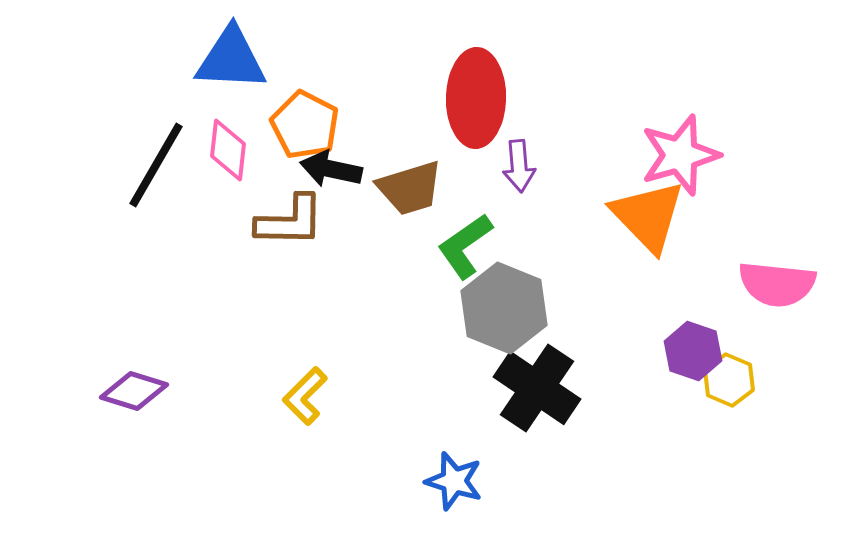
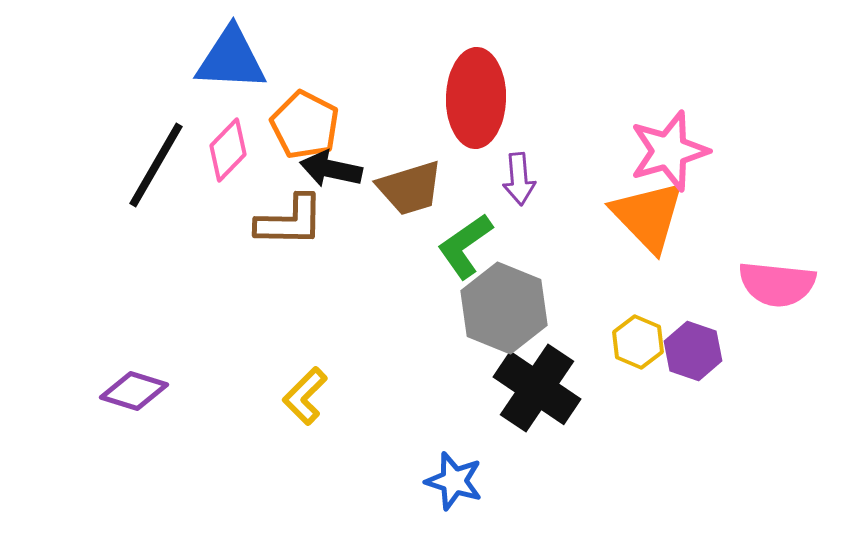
pink diamond: rotated 38 degrees clockwise
pink star: moved 11 px left, 4 px up
purple arrow: moved 13 px down
yellow hexagon: moved 91 px left, 38 px up
